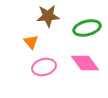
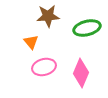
pink diamond: moved 4 px left, 10 px down; rotated 60 degrees clockwise
